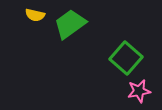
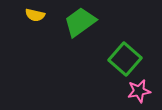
green trapezoid: moved 10 px right, 2 px up
green square: moved 1 px left, 1 px down
